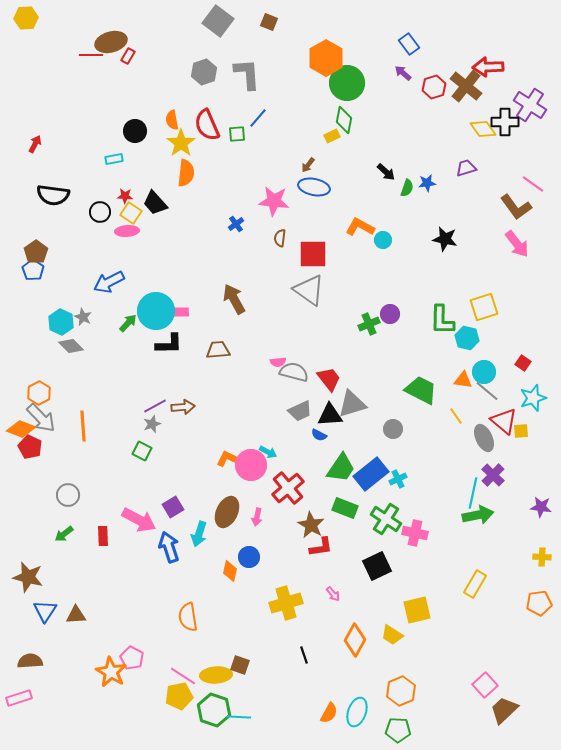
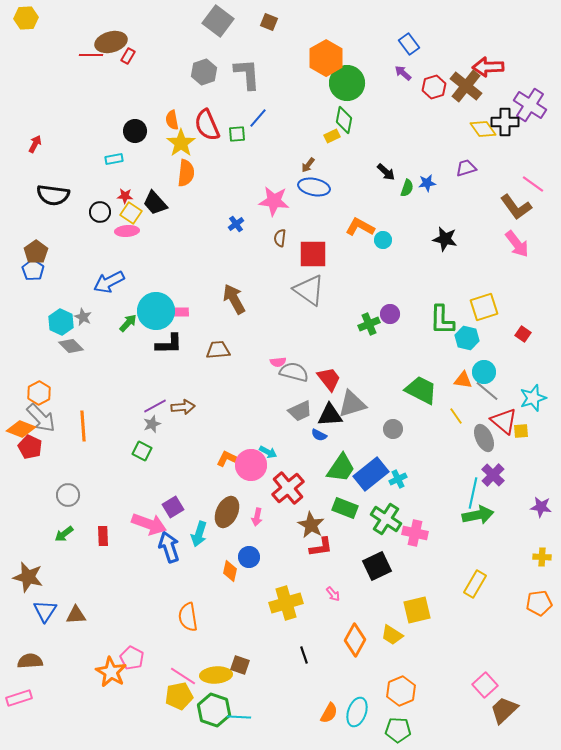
red square at (523, 363): moved 29 px up
pink arrow at (139, 520): moved 10 px right, 4 px down; rotated 8 degrees counterclockwise
